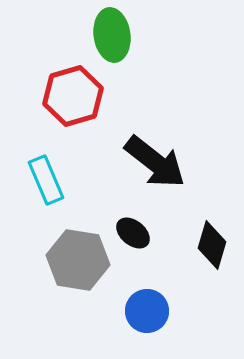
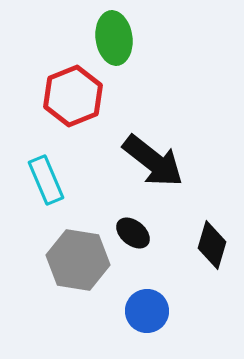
green ellipse: moved 2 px right, 3 px down
red hexagon: rotated 6 degrees counterclockwise
black arrow: moved 2 px left, 1 px up
